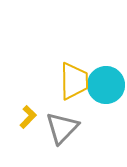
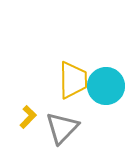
yellow trapezoid: moved 1 px left, 1 px up
cyan circle: moved 1 px down
